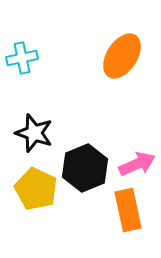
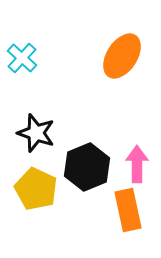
cyan cross: rotated 36 degrees counterclockwise
black star: moved 2 px right
pink arrow: rotated 66 degrees counterclockwise
black hexagon: moved 2 px right, 1 px up
